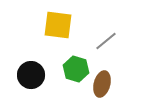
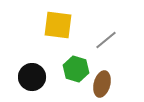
gray line: moved 1 px up
black circle: moved 1 px right, 2 px down
